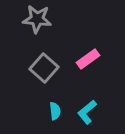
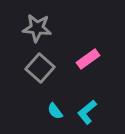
gray star: moved 9 px down
gray square: moved 4 px left
cyan semicircle: rotated 150 degrees clockwise
